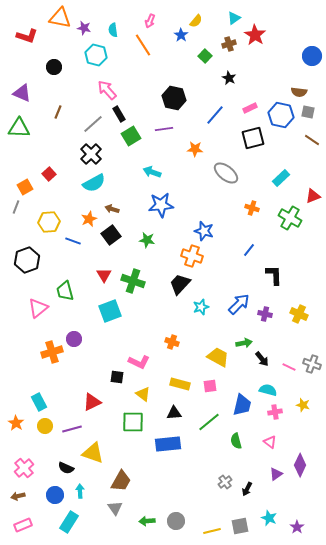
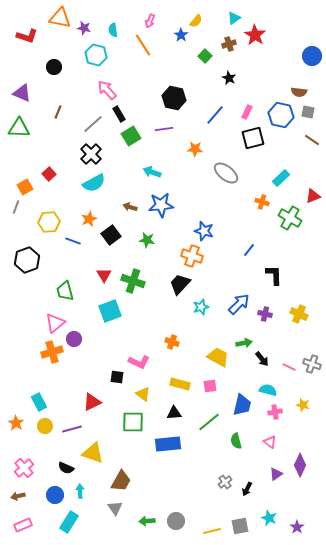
pink rectangle at (250, 108): moved 3 px left, 4 px down; rotated 40 degrees counterclockwise
orange cross at (252, 208): moved 10 px right, 6 px up
brown arrow at (112, 209): moved 18 px right, 2 px up
pink triangle at (38, 308): moved 17 px right, 15 px down
